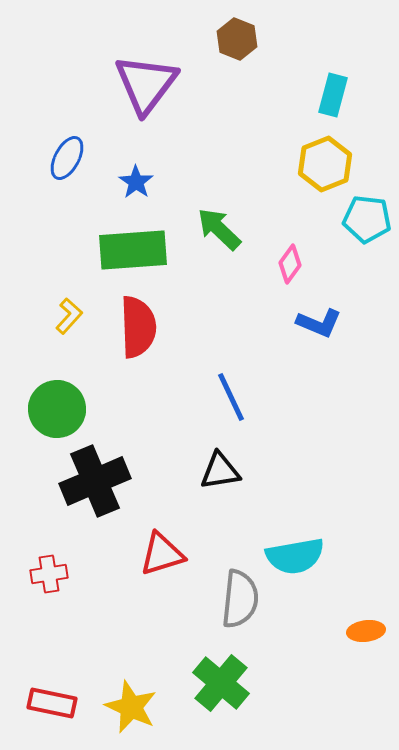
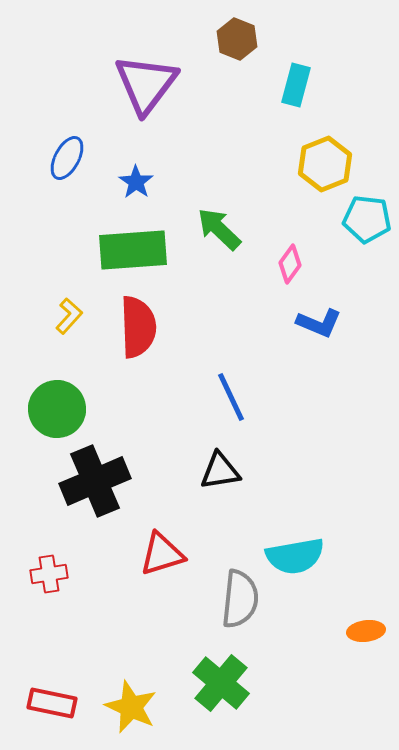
cyan rectangle: moved 37 px left, 10 px up
